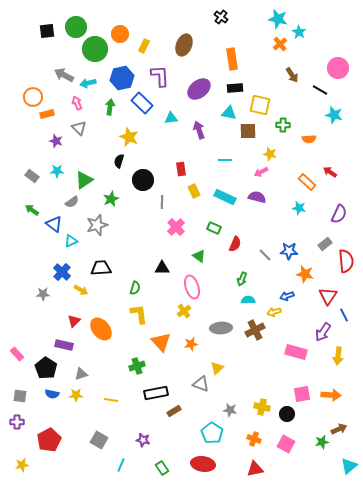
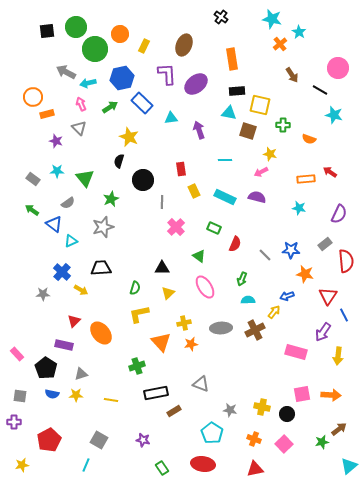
cyan star at (278, 19): moved 6 px left
gray arrow at (64, 75): moved 2 px right, 3 px up
purple L-shape at (160, 76): moved 7 px right, 2 px up
black rectangle at (235, 88): moved 2 px right, 3 px down
purple ellipse at (199, 89): moved 3 px left, 5 px up
pink arrow at (77, 103): moved 4 px right, 1 px down
green arrow at (110, 107): rotated 49 degrees clockwise
brown square at (248, 131): rotated 18 degrees clockwise
orange semicircle at (309, 139): rotated 24 degrees clockwise
gray rectangle at (32, 176): moved 1 px right, 3 px down
green triangle at (84, 180): moved 1 px right, 2 px up; rotated 36 degrees counterclockwise
orange rectangle at (307, 182): moved 1 px left, 3 px up; rotated 48 degrees counterclockwise
gray semicircle at (72, 202): moved 4 px left, 1 px down
gray star at (97, 225): moved 6 px right, 2 px down
blue star at (289, 251): moved 2 px right, 1 px up
pink ellipse at (192, 287): moved 13 px right; rotated 15 degrees counterclockwise
yellow cross at (184, 311): moved 12 px down; rotated 24 degrees clockwise
yellow arrow at (274, 312): rotated 144 degrees clockwise
yellow L-shape at (139, 314): rotated 95 degrees counterclockwise
orange ellipse at (101, 329): moved 4 px down
yellow triangle at (217, 368): moved 49 px left, 75 px up
purple cross at (17, 422): moved 3 px left
brown arrow at (339, 429): rotated 14 degrees counterclockwise
pink square at (286, 444): moved 2 px left; rotated 18 degrees clockwise
cyan line at (121, 465): moved 35 px left
